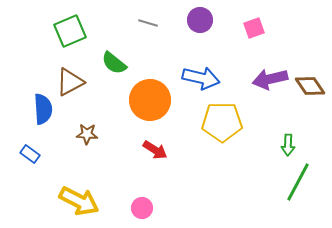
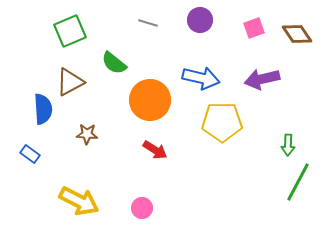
purple arrow: moved 8 px left
brown diamond: moved 13 px left, 52 px up
